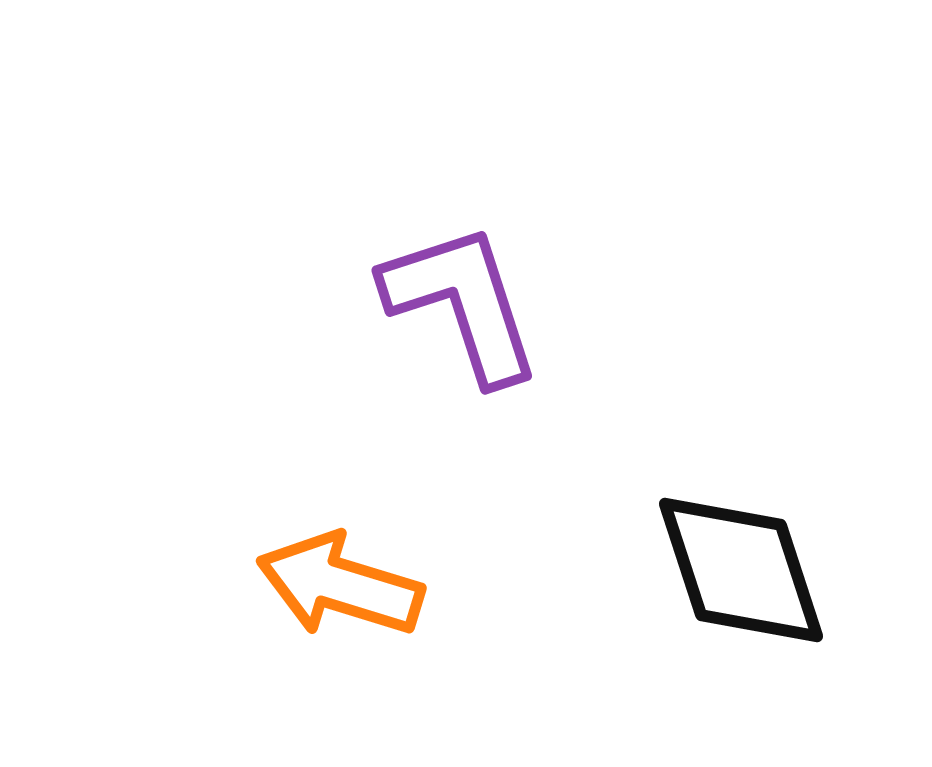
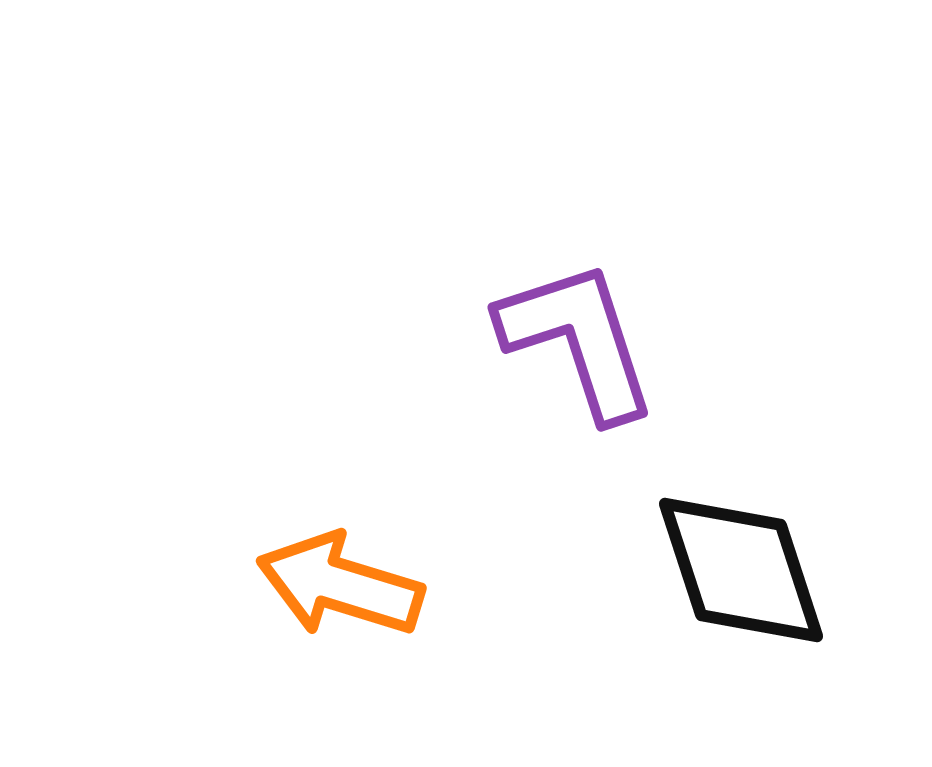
purple L-shape: moved 116 px right, 37 px down
